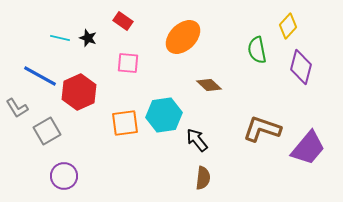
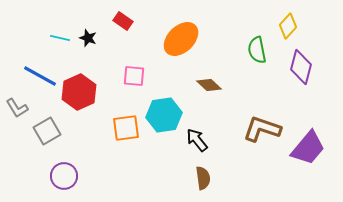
orange ellipse: moved 2 px left, 2 px down
pink square: moved 6 px right, 13 px down
orange square: moved 1 px right, 5 px down
brown semicircle: rotated 15 degrees counterclockwise
